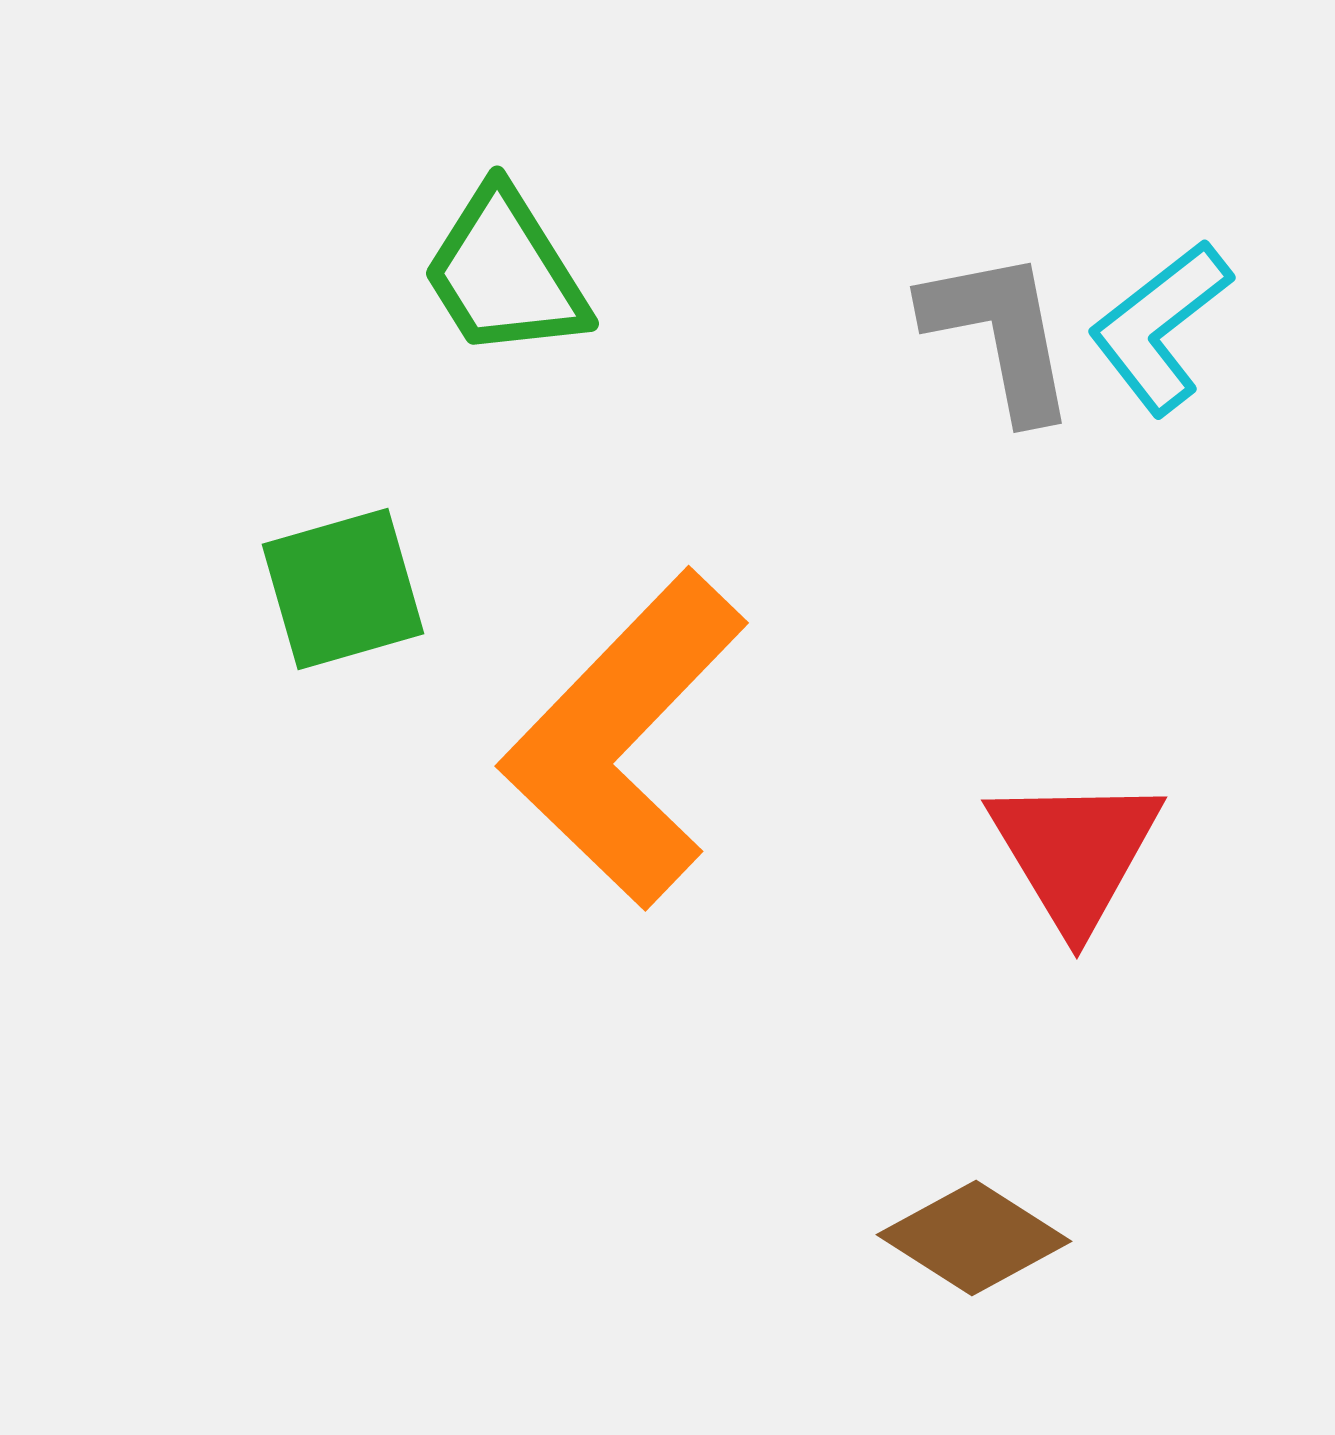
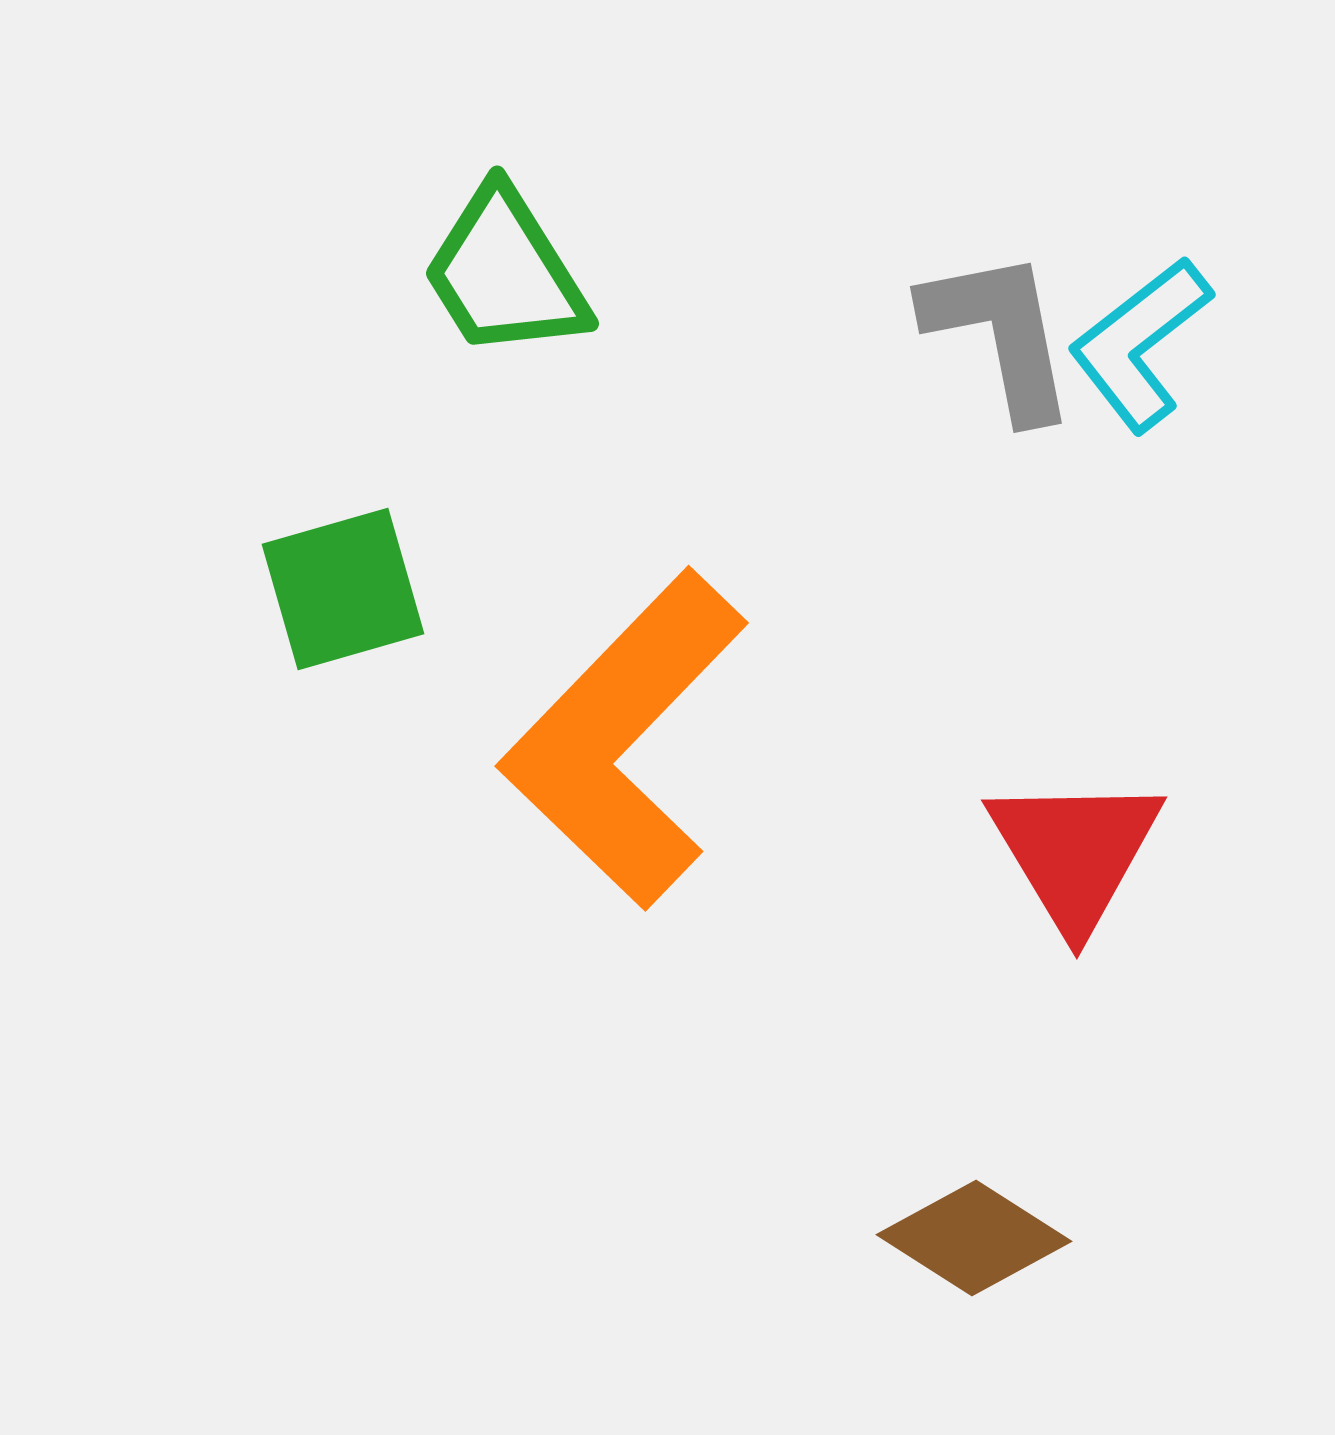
cyan L-shape: moved 20 px left, 17 px down
